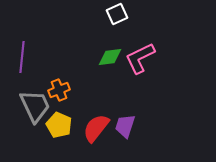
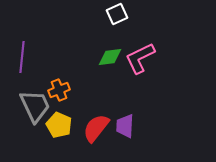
purple trapezoid: rotated 15 degrees counterclockwise
